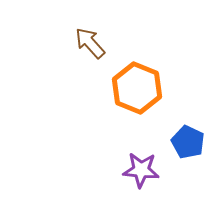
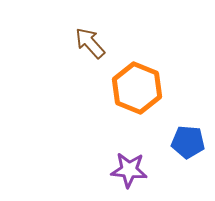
blue pentagon: rotated 20 degrees counterclockwise
purple star: moved 12 px left
